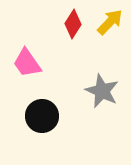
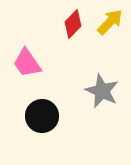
red diamond: rotated 12 degrees clockwise
